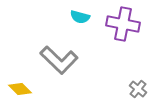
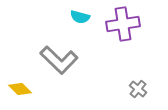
purple cross: rotated 20 degrees counterclockwise
